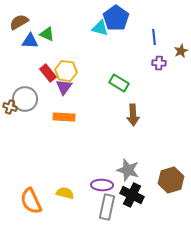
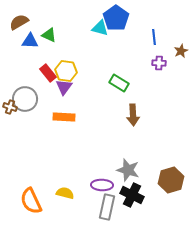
green triangle: moved 2 px right, 1 px down
